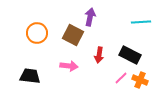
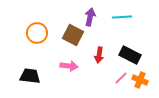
cyan line: moved 19 px left, 5 px up
